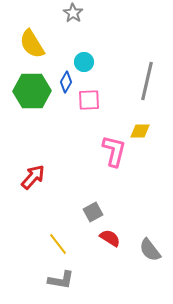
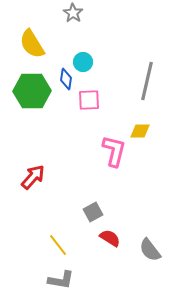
cyan circle: moved 1 px left
blue diamond: moved 3 px up; rotated 20 degrees counterclockwise
yellow line: moved 1 px down
